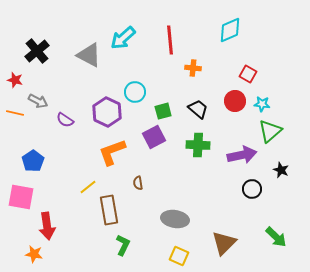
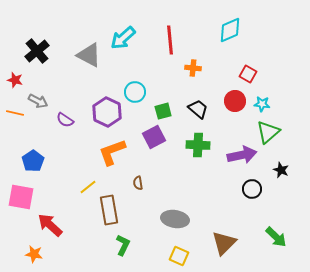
green triangle: moved 2 px left, 1 px down
red arrow: moved 3 px right, 1 px up; rotated 140 degrees clockwise
